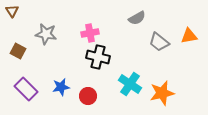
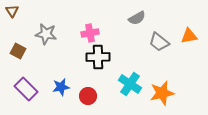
black cross: rotated 15 degrees counterclockwise
